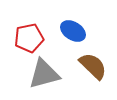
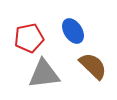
blue ellipse: rotated 25 degrees clockwise
gray triangle: rotated 8 degrees clockwise
